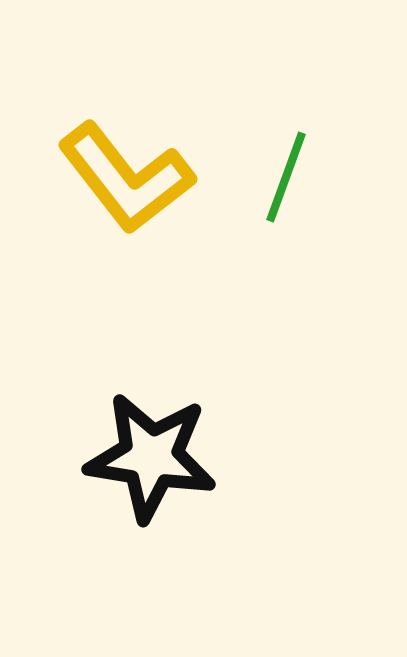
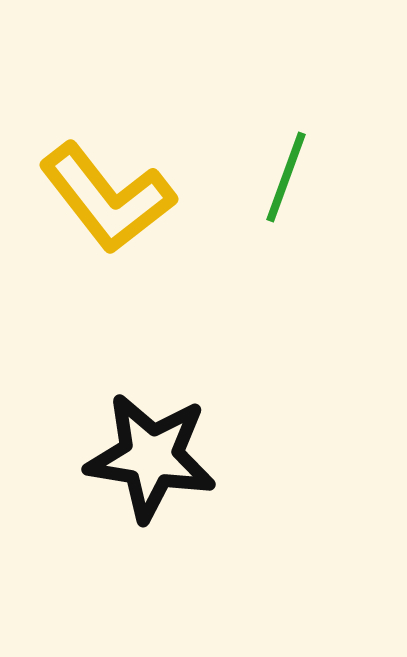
yellow L-shape: moved 19 px left, 20 px down
